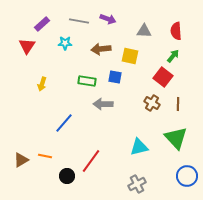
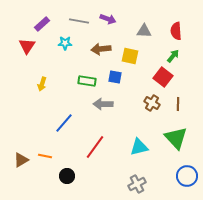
red line: moved 4 px right, 14 px up
